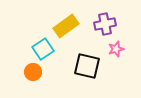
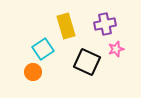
yellow rectangle: rotated 70 degrees counterclockwise
black square: moved 4 px up; rotated 12 degrees clockwise
